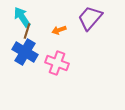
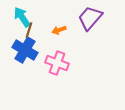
brown line: moved 2 px right, 1 px up
blue cross: moved 2 px up
